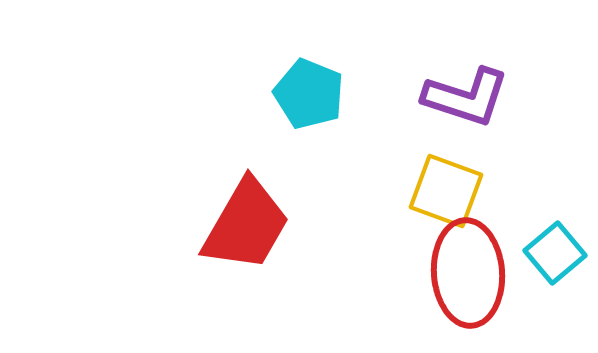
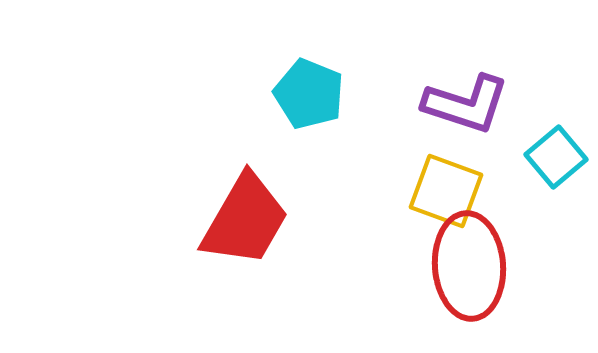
purple L-shape: moved 7 px down
red trapezoid: moved 1 px left, 5 px up
cyan square: moved 1 px right, 96 px up
red ellipse: moved 1 px right, 7 px up
